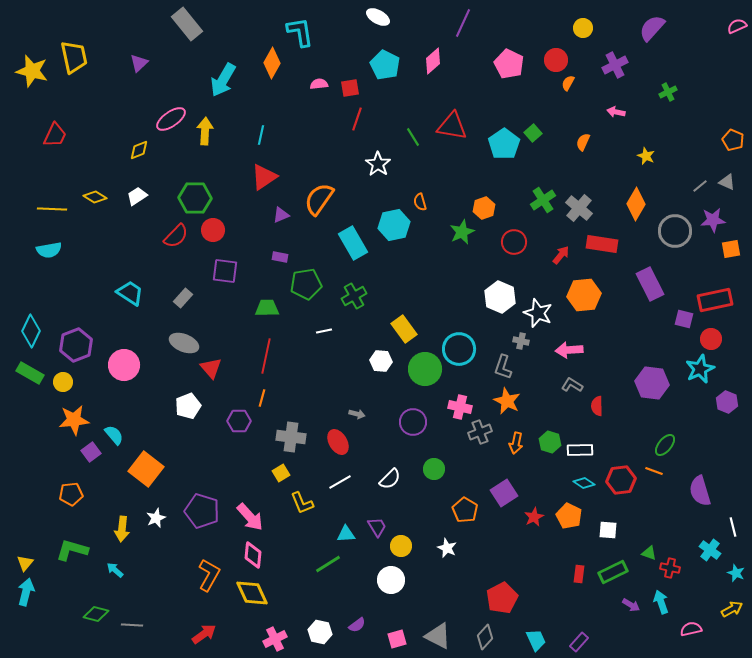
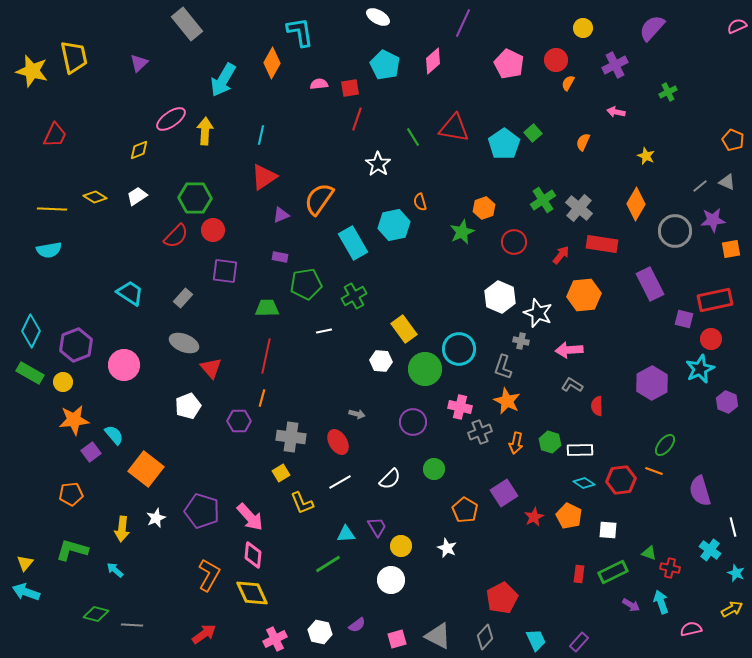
red triangle at (452, 126): moved 2 px right, 2 px down
purple hexagon at (652, 383): rotated 24 degrees clockwise
cyan arrow at (26, 592): rotated 84 degrees counterclockwise
